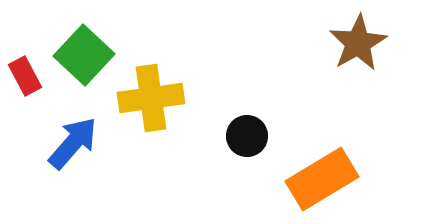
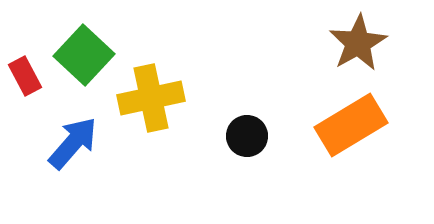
yellow cross: rotated 4 degrees counterclockwise
orange rectangle: moved 29 px right, 54 px up
